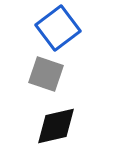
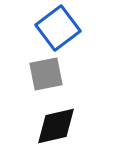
gray square: rotated 30 degrees counterclockwise
